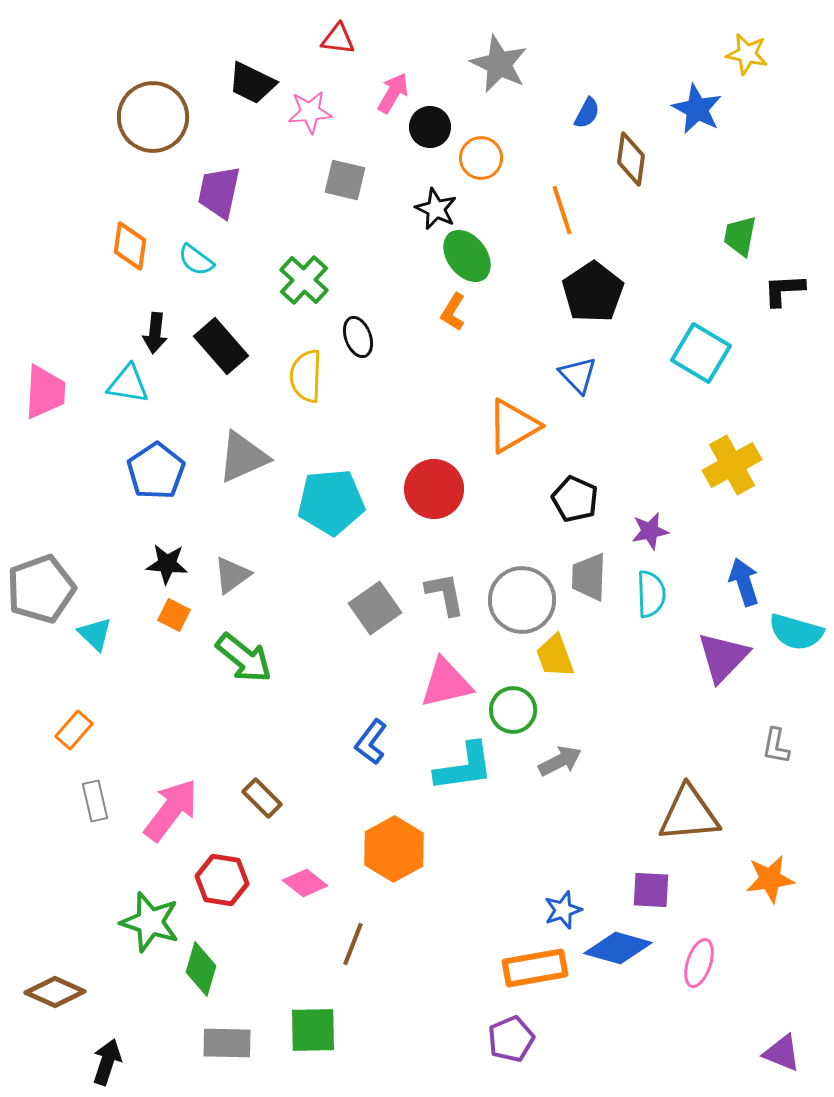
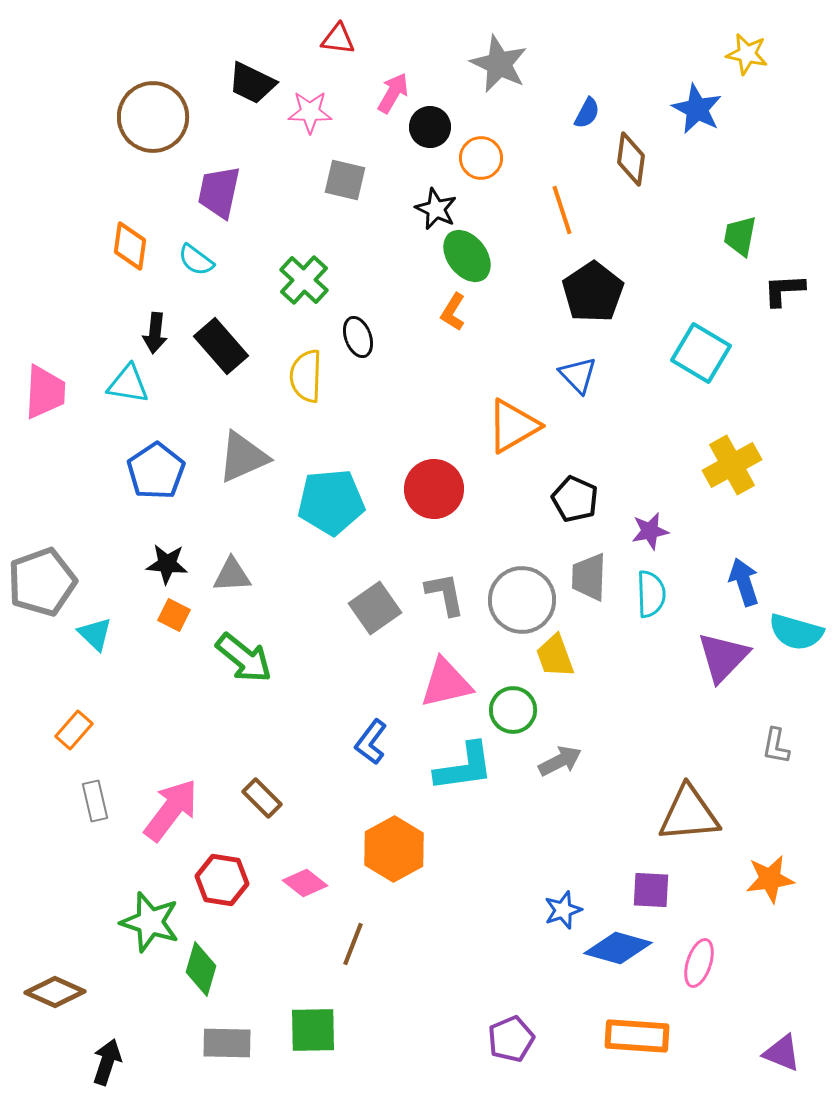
pink star at (310, 112): rotated 6 degrees clockwise
gray triangle at (232, 575): rotated 33 degrees clockwise
gray pentagon at (41, 589): moved 1 px right, 7 px up
orange rectangle at (535, 968): moved 102 px right, 68 px down; rotated 14 degrees clockwise
